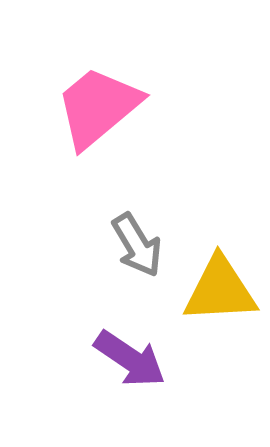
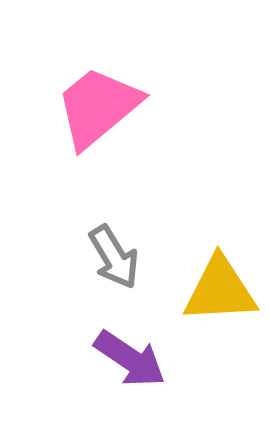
gray arrow: moved 23 px left, 12 px down
